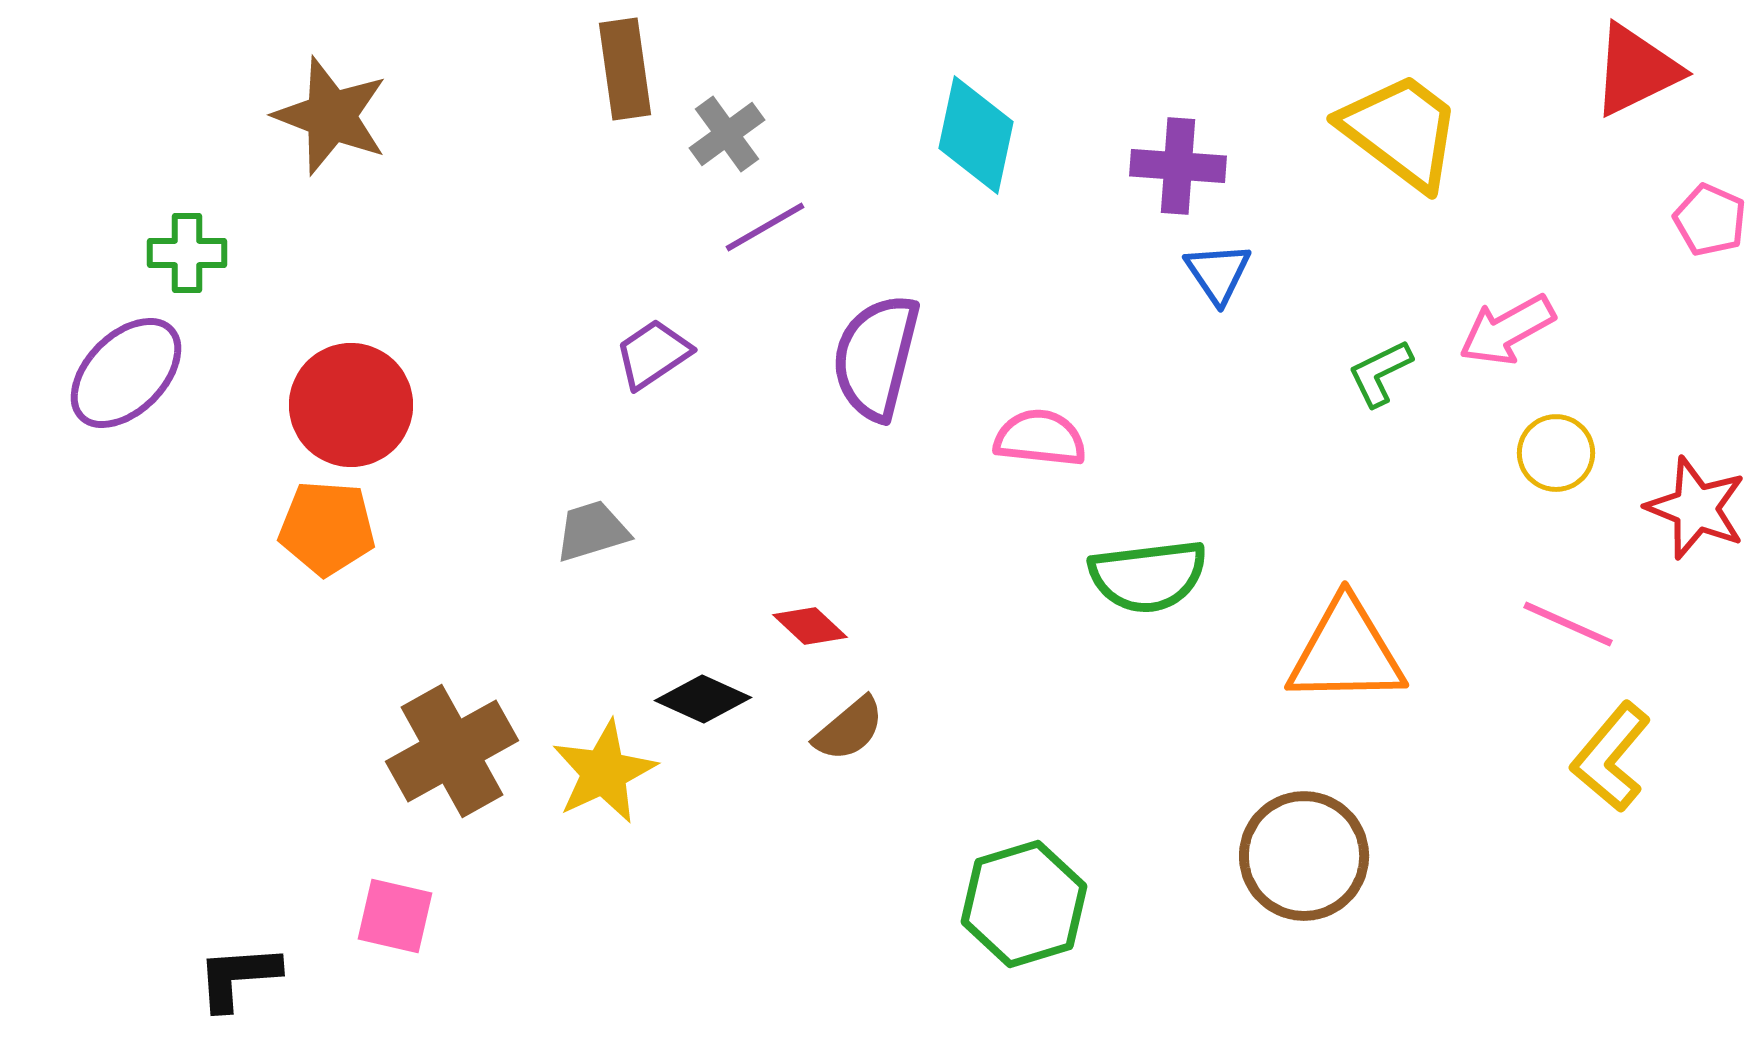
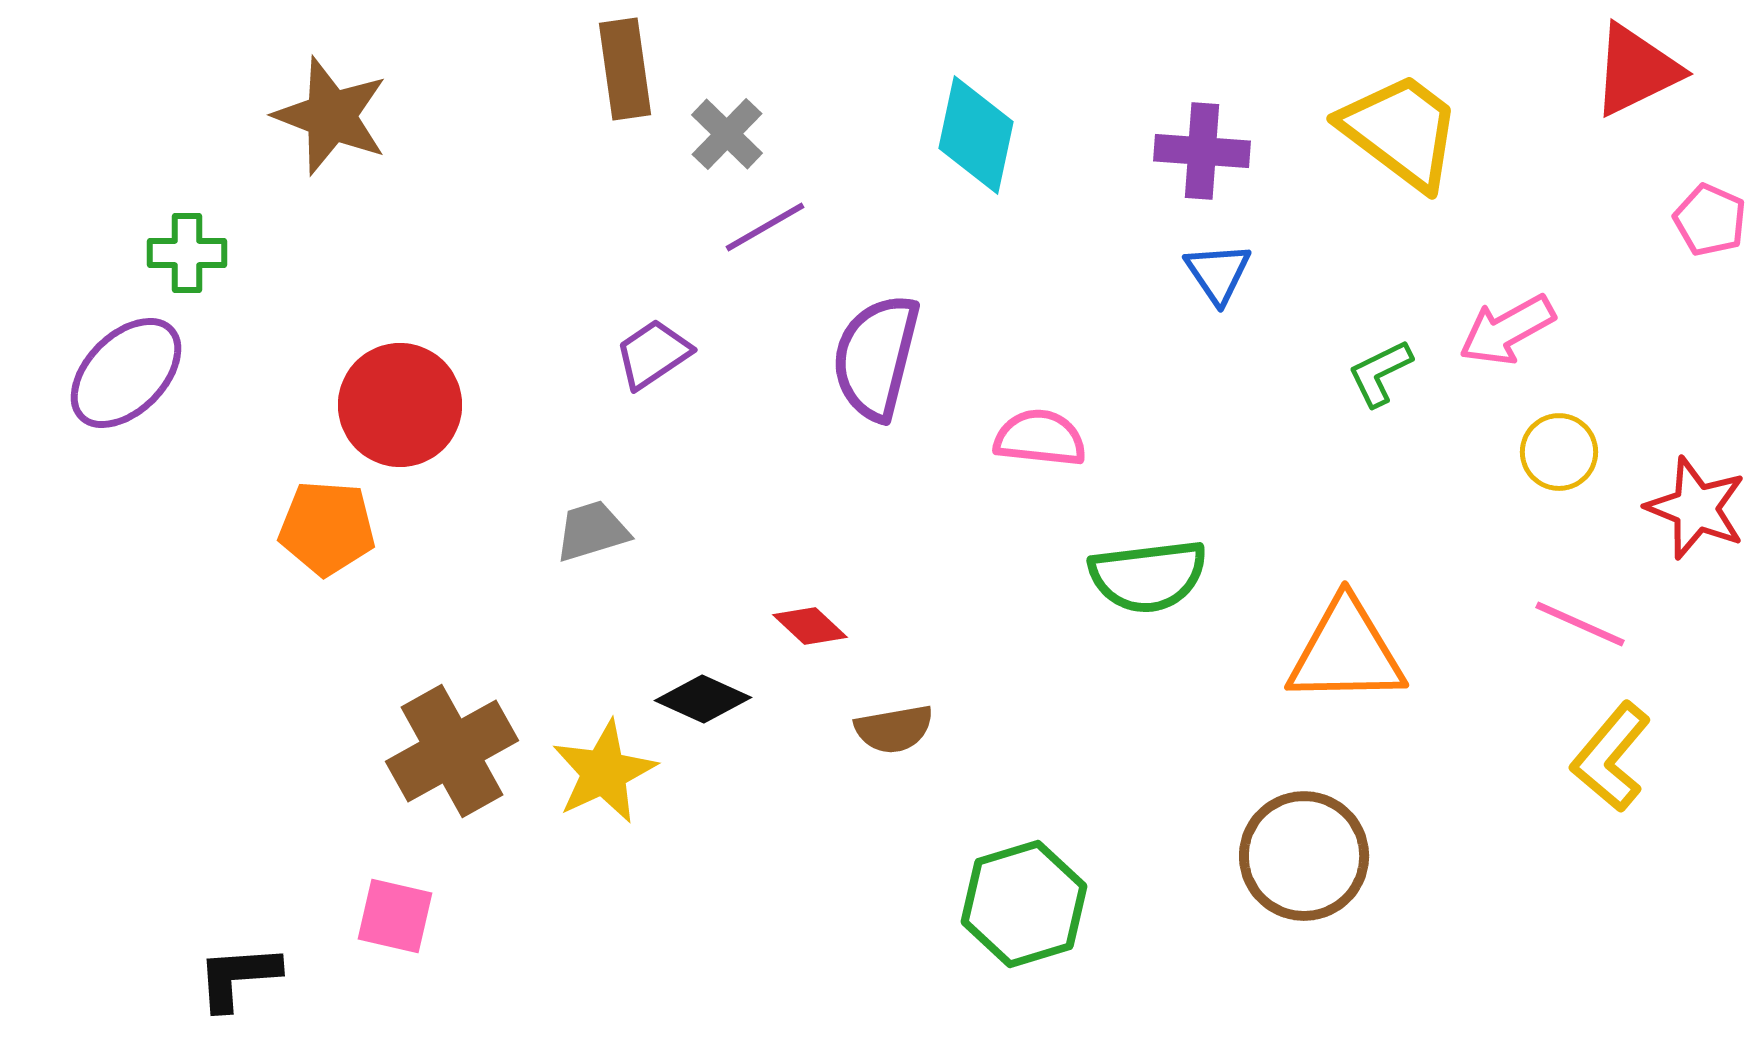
gray cross: rotated 10 degrees counterclockwise
purple cross: moved 24 px right, 15 px up
red circle: moved 49 px right
yellow circle: moved 3 px right, 1 px up
pink line: moved 12 px right
brown semicircle: moved 45 px right; rotated 30 degrees clockwise
